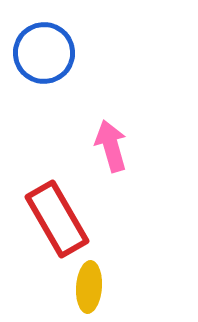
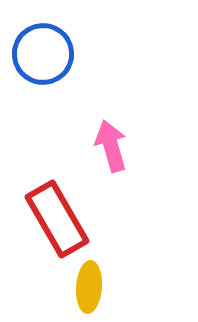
blue circle: moved 1 px left, 1 px down
